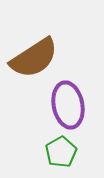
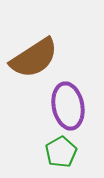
purple ellipse: moved 1 px down
